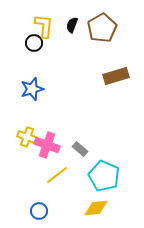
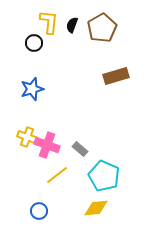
yellow L-shape: moved 5 px right, 4 px up
